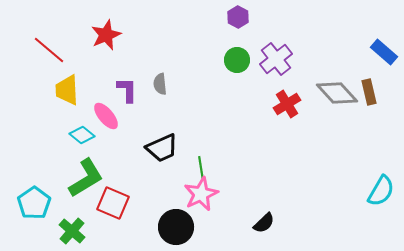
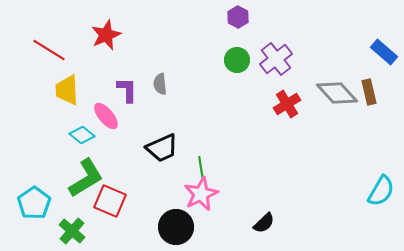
red line: rotated 8 degrees counterclockwise
red square: moved 3 px left, 2 px up
